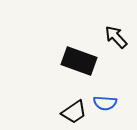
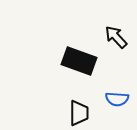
blue semicircle: moved 12 px right, 4 px up
black trapezoid: moved 5 px right, 1 px down; rotated 56 degrees counterclockwise
